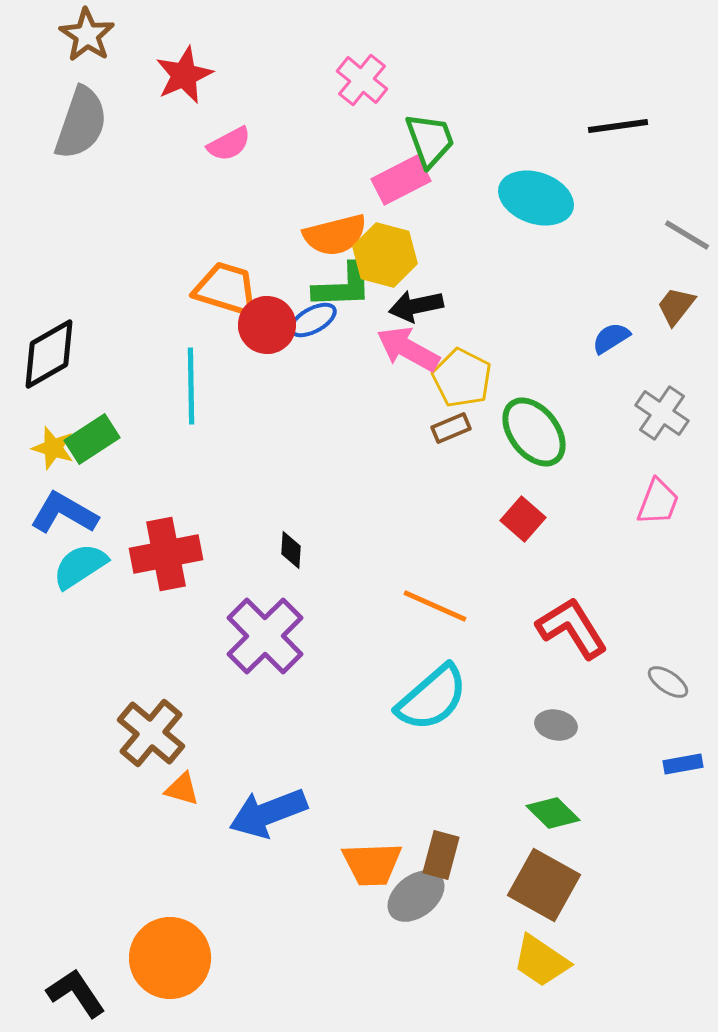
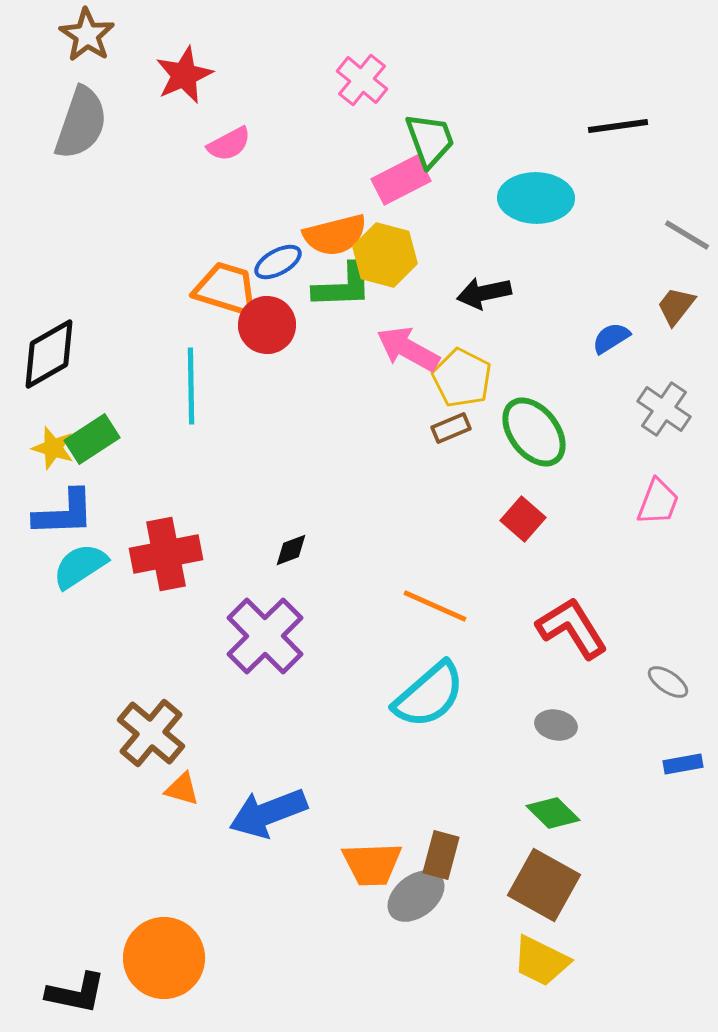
cyan ellipse at (536, 198): rotated 18 degrees counterclockwise
black arrow at (416, 306): moved 68 px right, 13 px up
blue ellipse at (313, 320): moved 35 px left, 58 px up
gray cross at (662, 413): moved 2 px right, 4 px up
blue L-shape at (64, 513): rotated 148 degrees clockwise
black diamond at (291, 550): rotated 66 degrees clockwise
cyan semicircle at (432, 698): moved 3 px left, 3 px up
orange circle at (170, 958): moved 6 px left
yellow trapezoid at (541, 961): rotated 8 degrees counterclockwise
black L-shape at (76, 993): rotated 136 degrees clockwise
